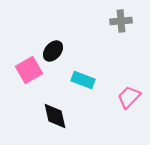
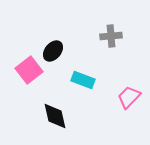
gray cross: moved 10 px left, 15 px down
pink square: rotated 8 degrees counterclockwise
